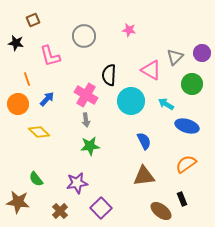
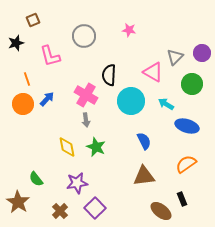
black star: rotated 28 degrees counterclockwise
pink triangle: moved 2 px right, 2 px down
orange circle: moved 5 px right
yellow diamond: moved 28 px right, 15 px down; rotated 35 degrees clockwise
green star: moved 6 px right, 1 px down; rotated 30 degrees clockwise
brown star: rotated 25 degrees clockwise
purple square: moved 6 px left
